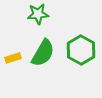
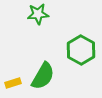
green semicircle: moved 23 px down
yellow rectangle: moved 25 px down
